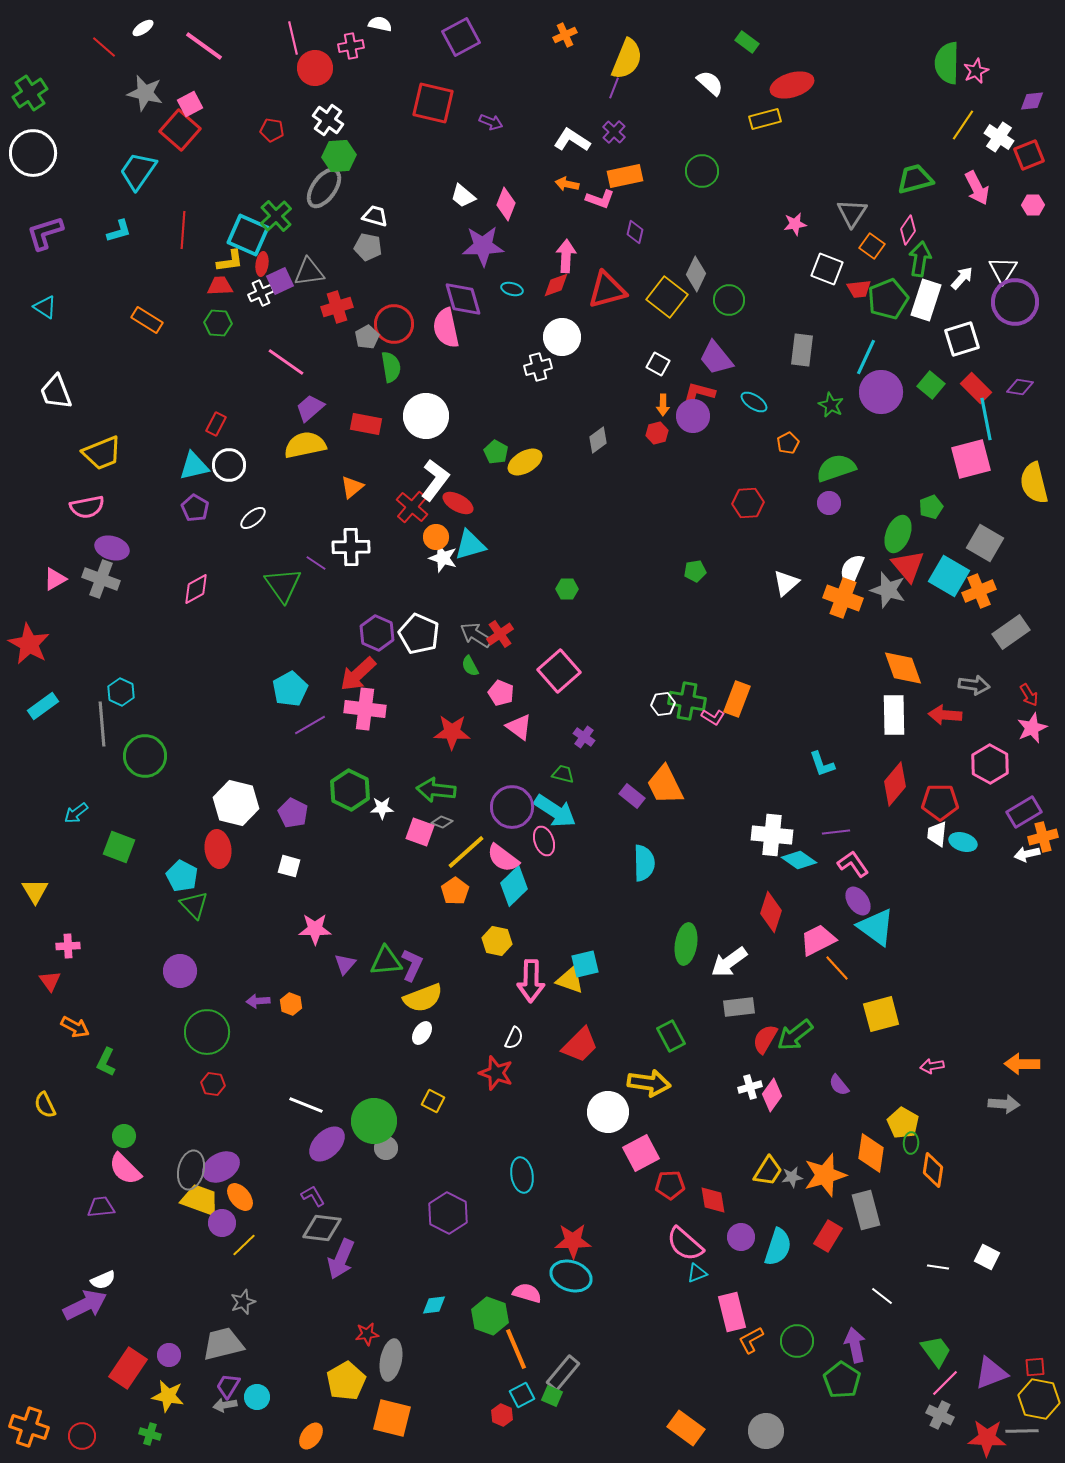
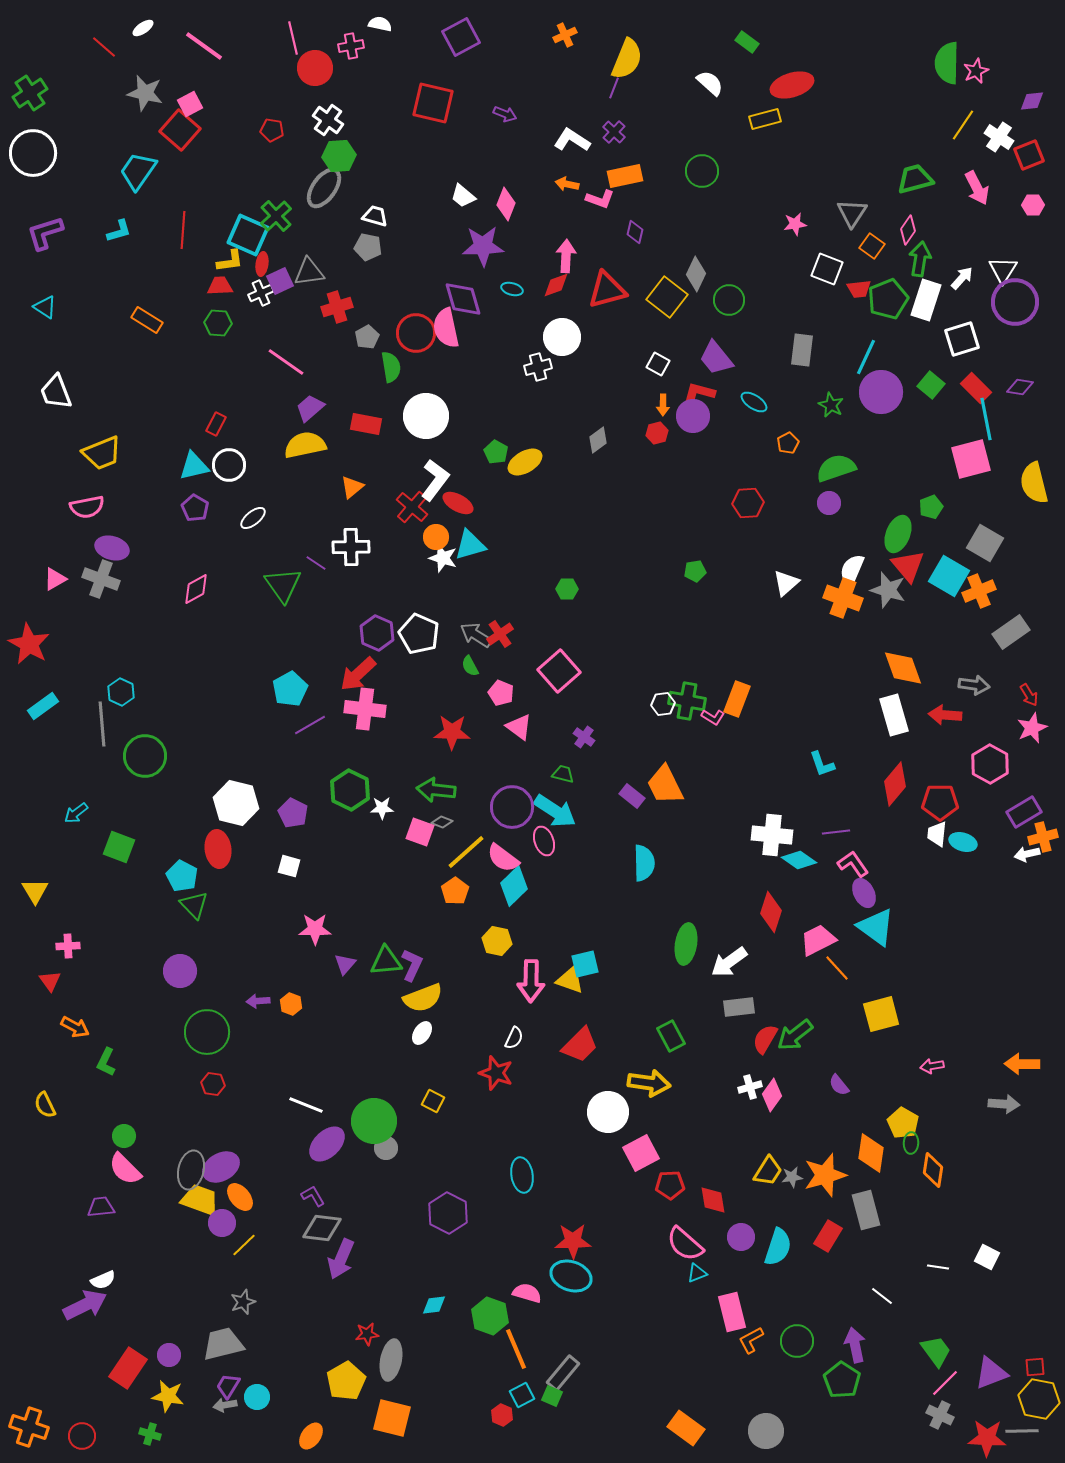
purple arrow at (491, 122): moved 14 px right, 8 px up
red circle at (394, 324): moved 22 px right, 9 px down
white rectangle at (894, 715): rotated 15 degrees counterclockwise
purple ellipse at (858, 901): moved 6 px right, 8 px up; rotated 8 degrees clockwise
